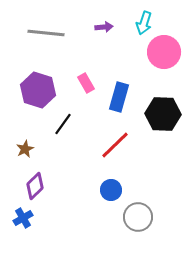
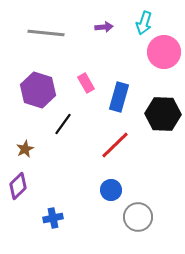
purple diamond: moved 17 px left
blue cross: moved 30 px right; rotated 18 degrees clockwise
